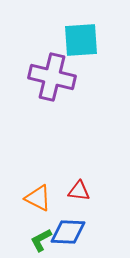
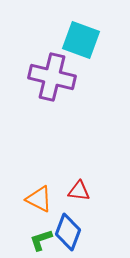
cyan square: rotated 24 degrees clockwise
orange triangle: moved 1 px right, 1 px down
blue diamond: rotated 72 degrees counterclockwise
green L-shape: rotated 10 degrees clockwise
